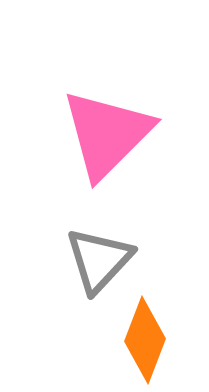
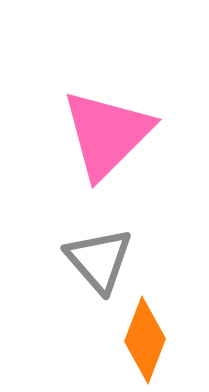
gray triangle: rotated 24 degrees counterclockwise
